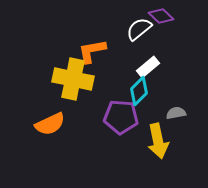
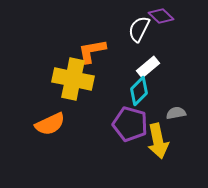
white semicircle: rotated 24 degrees counterclockwise
purple pentagon: moved 9 px right, 7 px down; rotated 12 degrees clockwise
